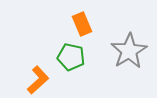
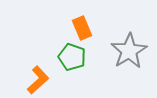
orange rectangle: moved 4 px down
green pentagon: moved 1 px right; rotated 8 degrees clockwise
